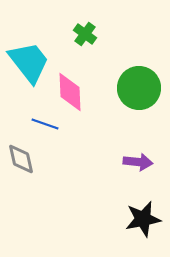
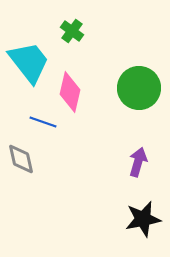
green cross: moved 13 px left, 3 px up
pink diamond: rotated 15 degrees clockwise
blue line: moved 2 px left, 2 px up
purple arrow: rotated 80 degrees counterclockwise
